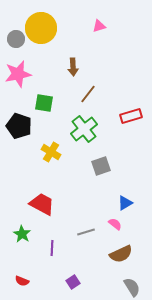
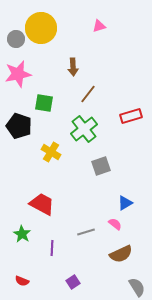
gray semicircle: moved 5 px right
